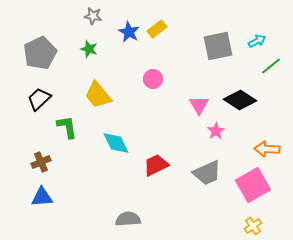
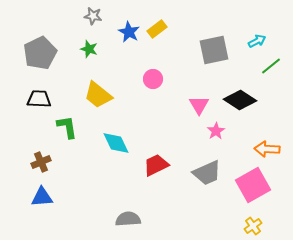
gray square: moved 4 px left, 4 px down
yellow trapezoid: rotated 12 degrees counterclockwise
black trapezoid: rotated 45 degrees clockwise
